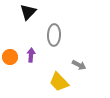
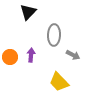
gray arrow: moved 6 px left, 10 px up
